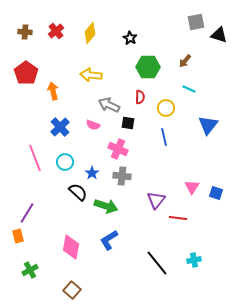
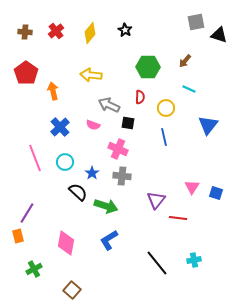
black star: moved 5 px left, 8 px up
pink diamond: moved 5 px left, 4 px up
green cross: moved 4 px right, 1 px up
